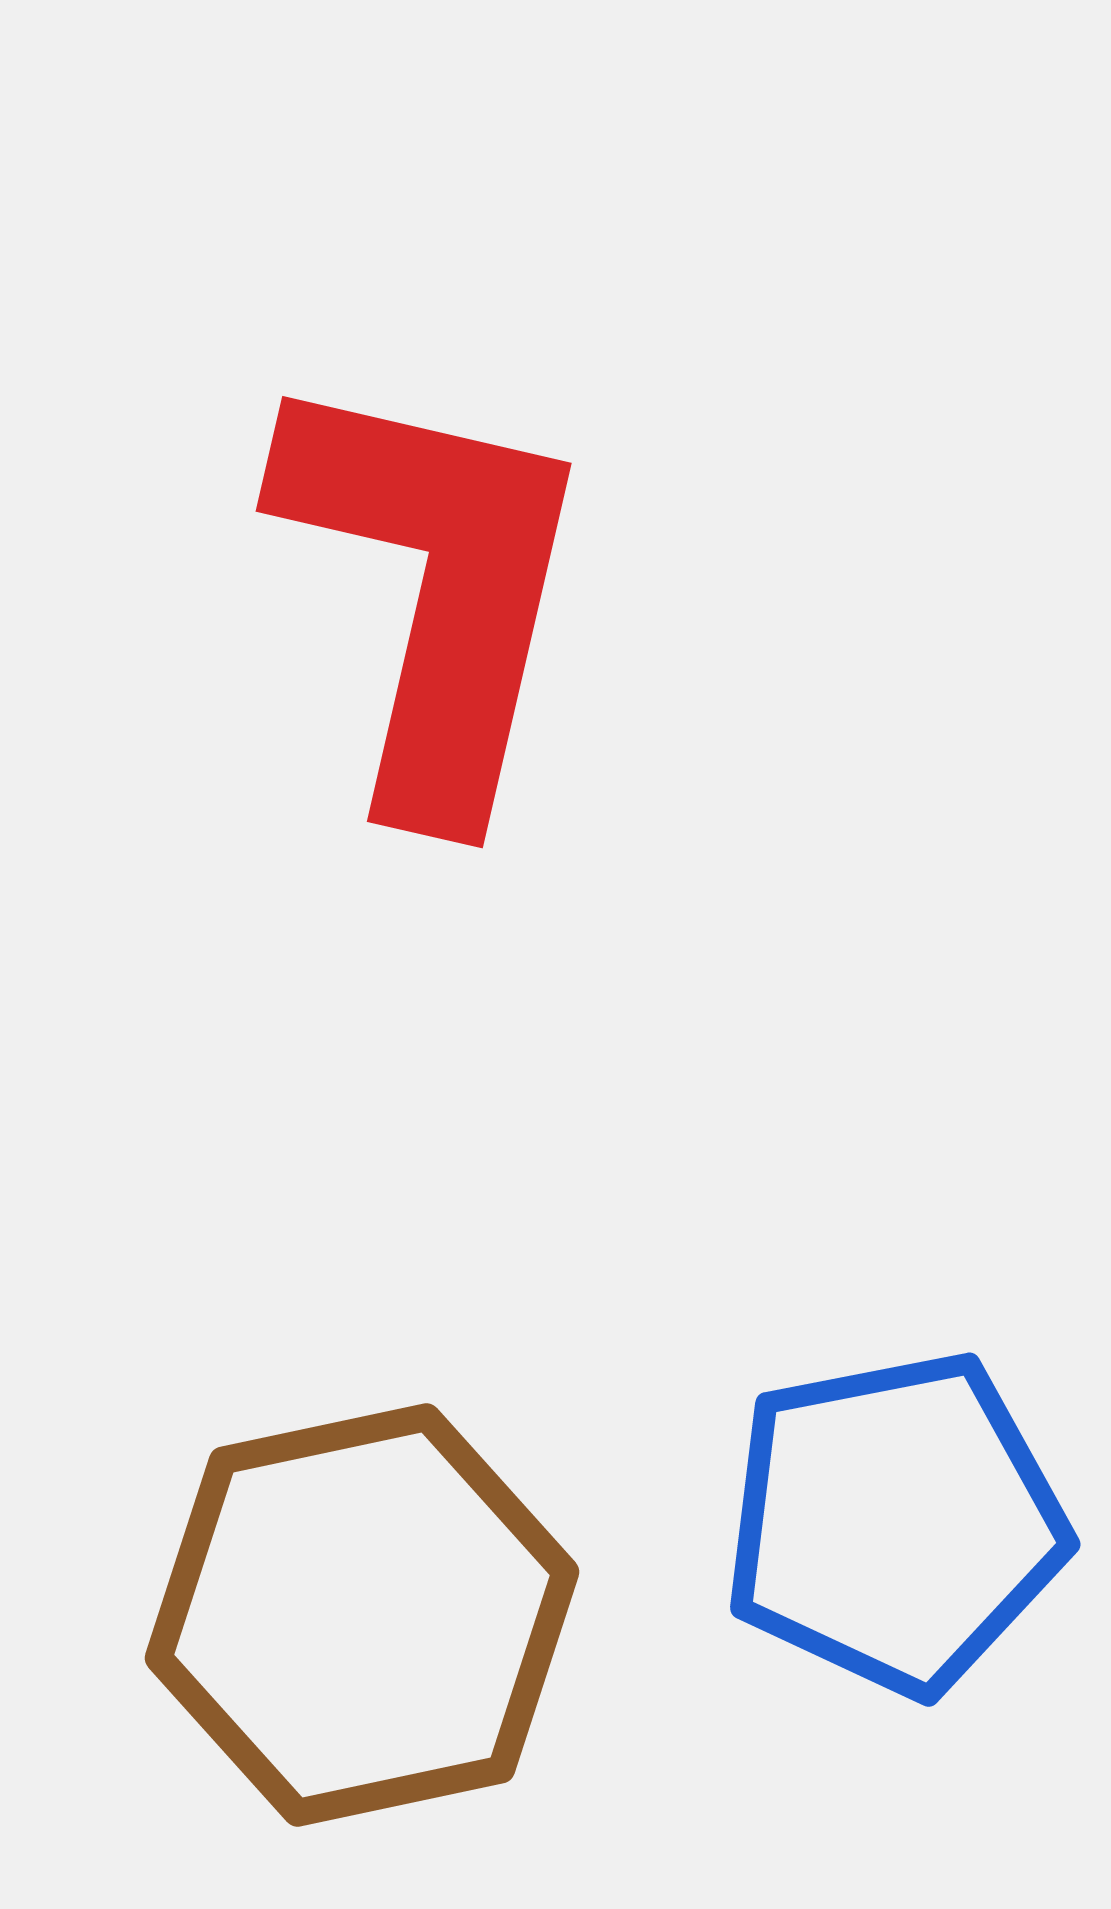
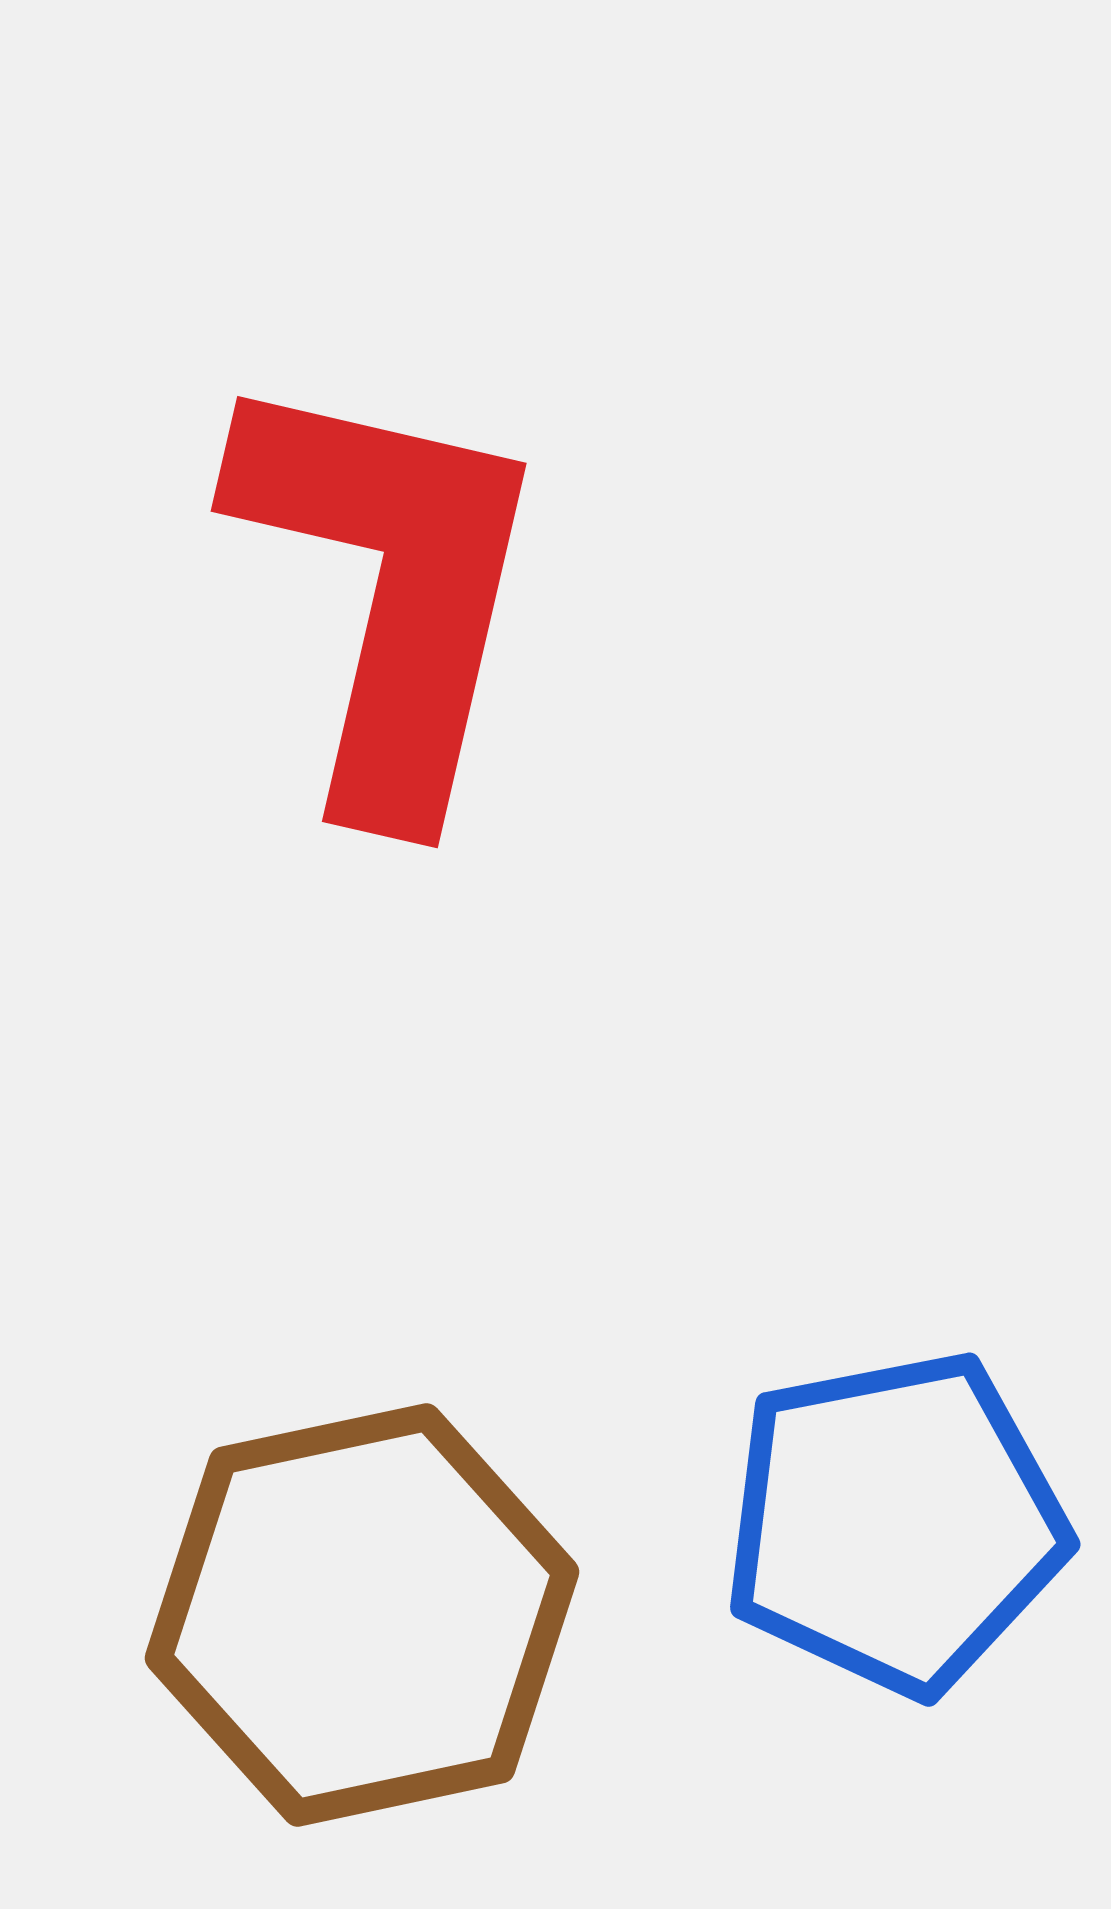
red L-shape: moved 45 px left
